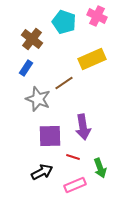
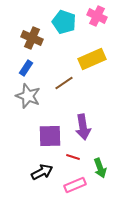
brown cross: moved 1 px up; rotated 15 degrees counterclockwise
gray star: moved 10 px left, 3 px up
